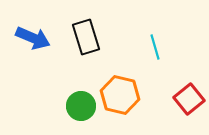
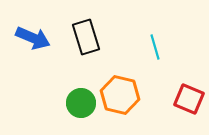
red square: rotated 28 degrees counterclockwise
green circle: moved 3 px up
